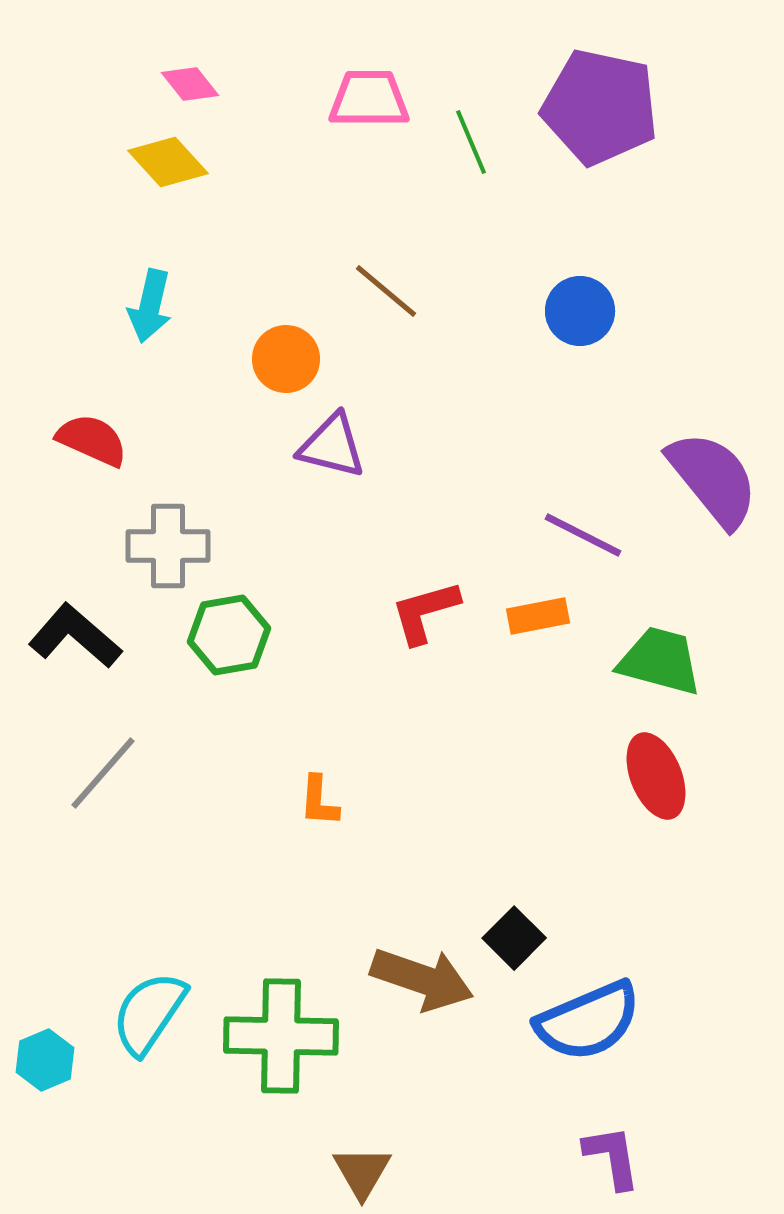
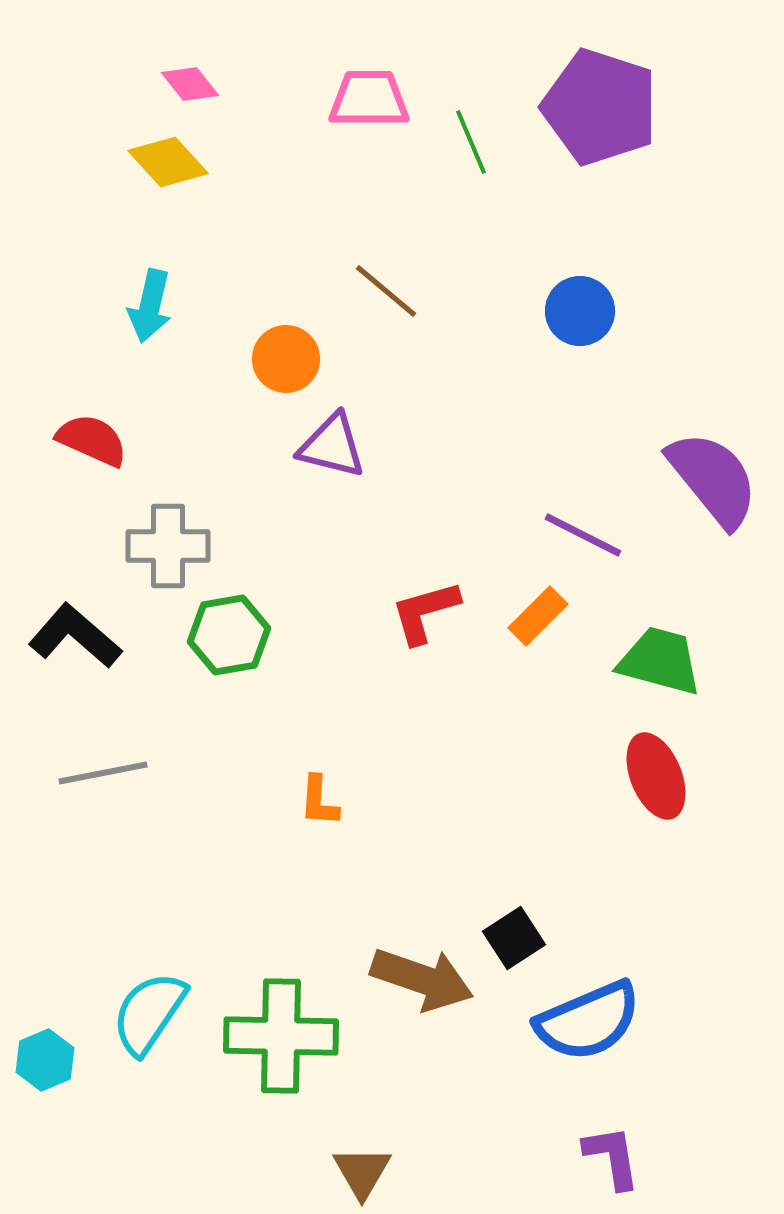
purple pentagon: rotated 6 degrees clockwise
orange rectangle: rotated 34 degrees counterclockwise
gray line: rotated 38 degrees clockwise
black square: rotated 12 degrees clockwise
